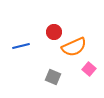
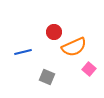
blue line: moved 2 px right, 6 px down
gray square: moved 6 px left
